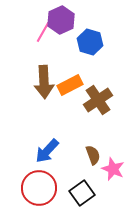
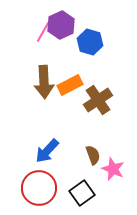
purple hexagon: moved 5 px down
